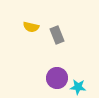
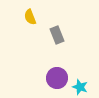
yellow semicircle: moved 1 px left, 10 px up; rotated 56 degrees clockwise
cyan star: moved 2 px right; rotated 14 degrees clockwise
